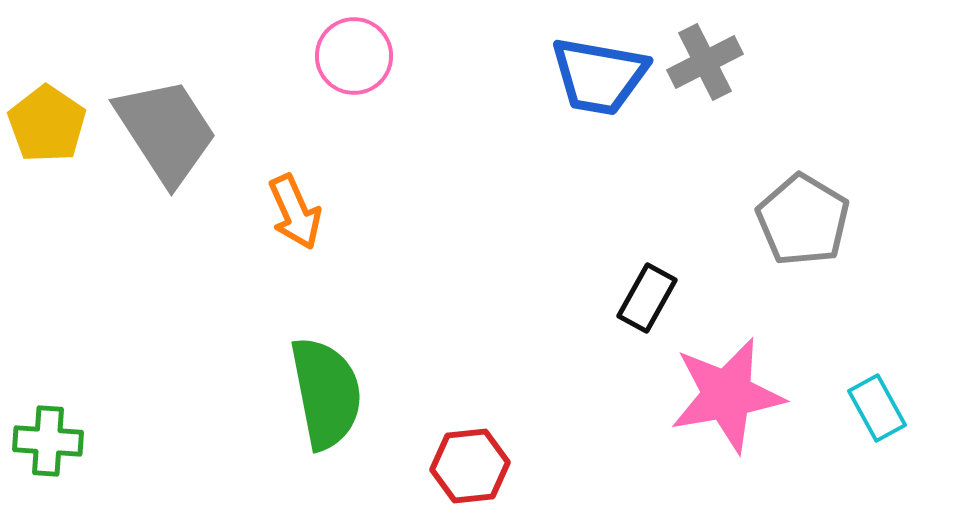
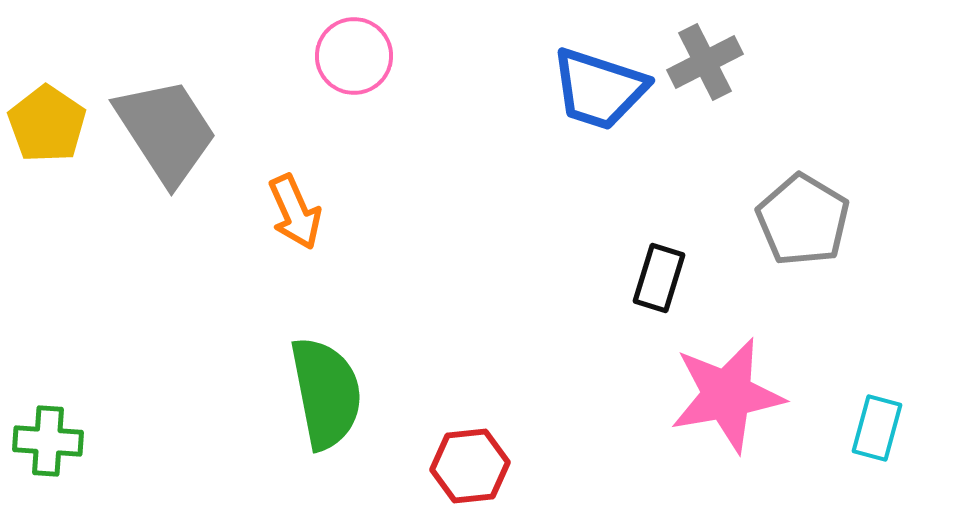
blue trapezoid: moved 13 px down; rotated 8 degrees clockwise
black rectangle: moved 12 px right, 20 px up; rotated 12 degrees counterclockwise
cyan rectangle: moved 20 px down; rotated 44 degrees clockwise
